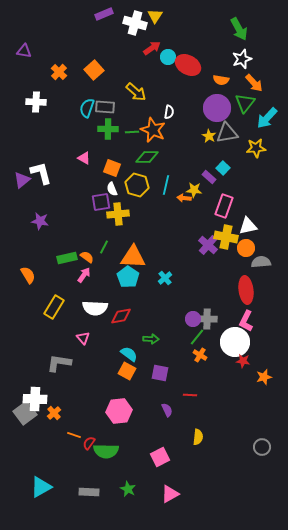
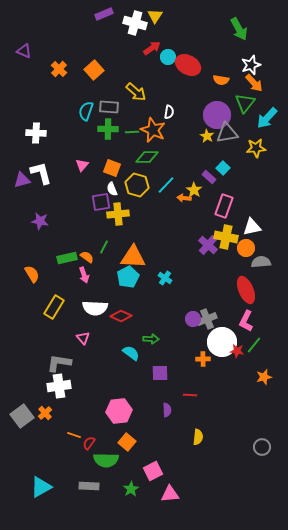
purple triangle at (24, 51): rotated 14 degrees clockwise
white star at (242, 59): moved 9 px right, 6 px down
orange cross at (59, 72): moved 3 px up
white cross at (36, 102): moved 31 px down
gray rectangle at (105, 107): moved 4 px right
cyan semicircle at (87, 108): moved 1 px left, 3 px down
purple circle at (217, 108): moved 7 px down
yellow star at (209, 136): moved 2 px left
pink triangle at (84, 158): moved 2 px left, 7 px down; rotated 40 degrees clockwise
purple triangle at (22, 180): rotated 24 degrees clockwise
cyan line at (166, 185): rotated 30 degrees clockwise
yellow star at (194, 190): rotated 28 degrees clockwise
white triangle at (248, 226): moved 4 px right, 1 px down
orange semicircle at (28, 275): moved 4 px right, 1 px up
pink arrow at (84, 275): rotated 126 degrees clockwise
cyan pentagon at (128, 277): rotated 10 degrees clockwise
cyan cross at (165, 278): rotated 16 degrees counterclockwise
red ellipse at (246, 290): rotated 16 degrees counterclockwise
red diamond at (121, 316): rotated 35 degrees clockwise
gray cross at (207, 319): rotated 24 degrees counterclockwise
green line at (197, 337): moved 57 px right, 8 px down
white circle at (235, 342): moved 13 px left
cyan semicircle at (129, 354): moved 2 px right, 1 px up
orange cross at (200, 355): moved 3 px right, 4 px down; rotated 32 degrees counterclockwise
red star at (243, 361): moved 6 px left, 10 px up
orange square at (127, 371): moved 71 px down; rotated 12 degrees clockwise
purple square at (160, 373): rotated 12 degrees counterclockwise
white cross at (35, 399): moved 24 px right, 13 px up; rotated 10 degrees counterclockwise
purple semicircle at (167, 410): rotated 24 degrees clockwise
gray square at (25, 413): moved 3 px left, 3 px down
orange cross at (54, 413): moved 9 px left
green semicircle at (106, 451): moved 9 px down
pink square at (160, 457): moved 7 px left, 14 px down
green star at (128, 489): moved 3 px right; rotated 14 degrees clockwise
gray rectangle at (89, 492): moved 6 px up
pink triangle at (170, 494): rotated 24 degrees clockwise
